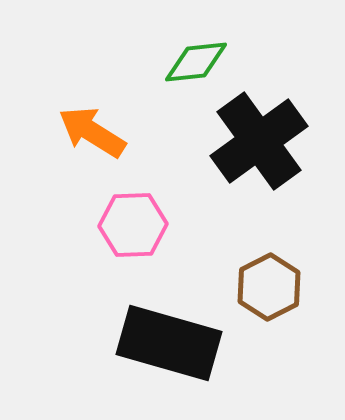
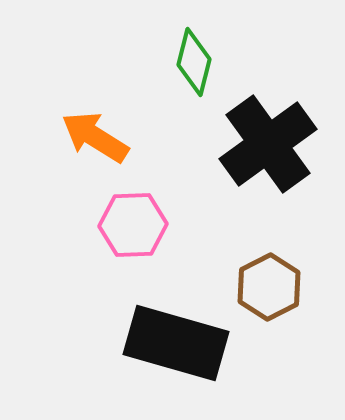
green diamond: moved 2 px left; rotated 70 degrees counterclockwise
orange arrow: moved 3 px right, 5 px down
black cross: moved 9 px right, 3 px down
black rectangle: moved 7 px right
